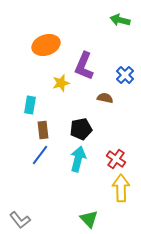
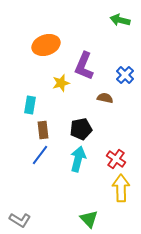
gray L-shape: rotated 20 degrees counterclockwise
